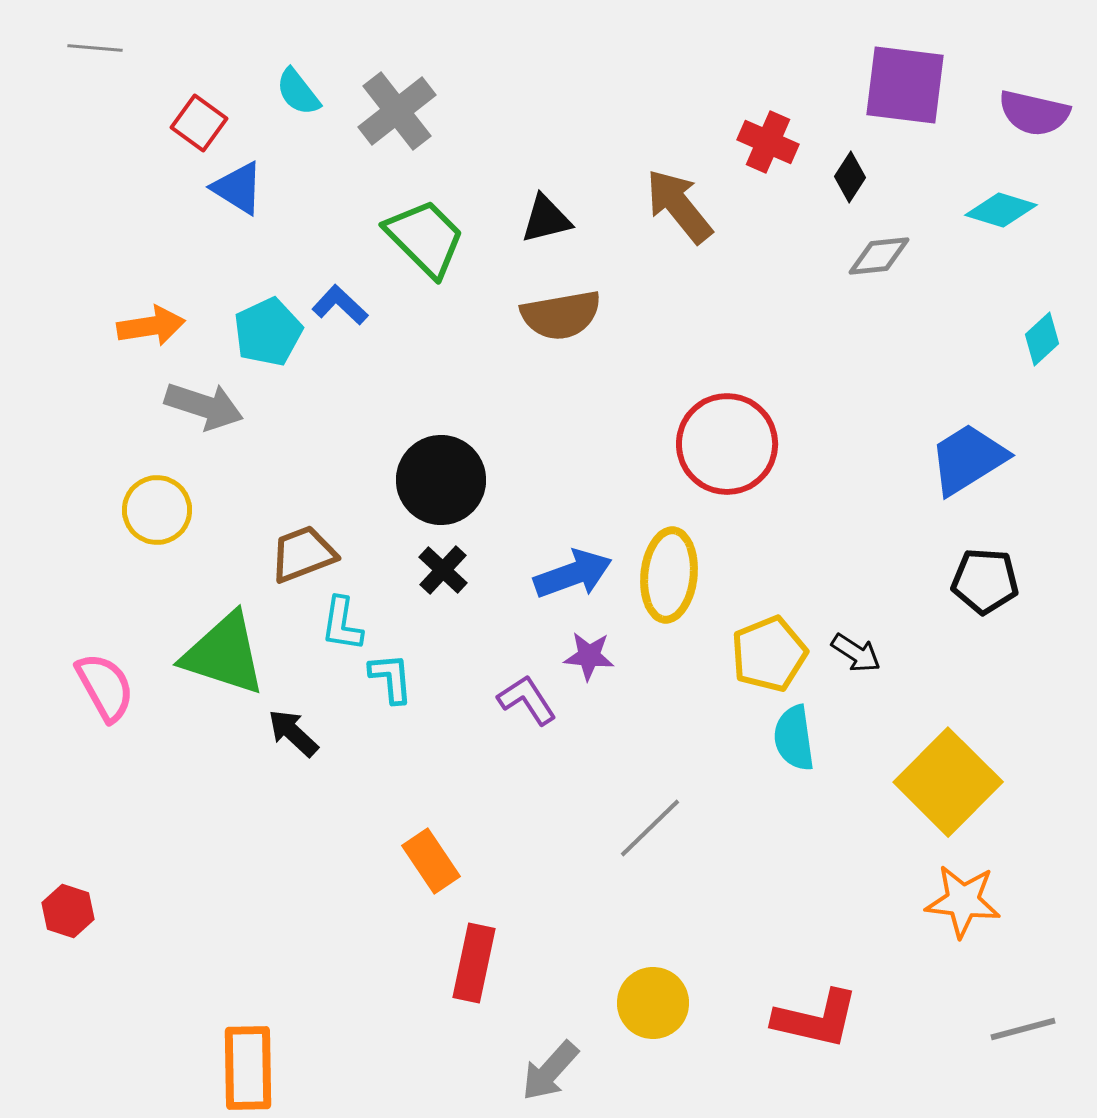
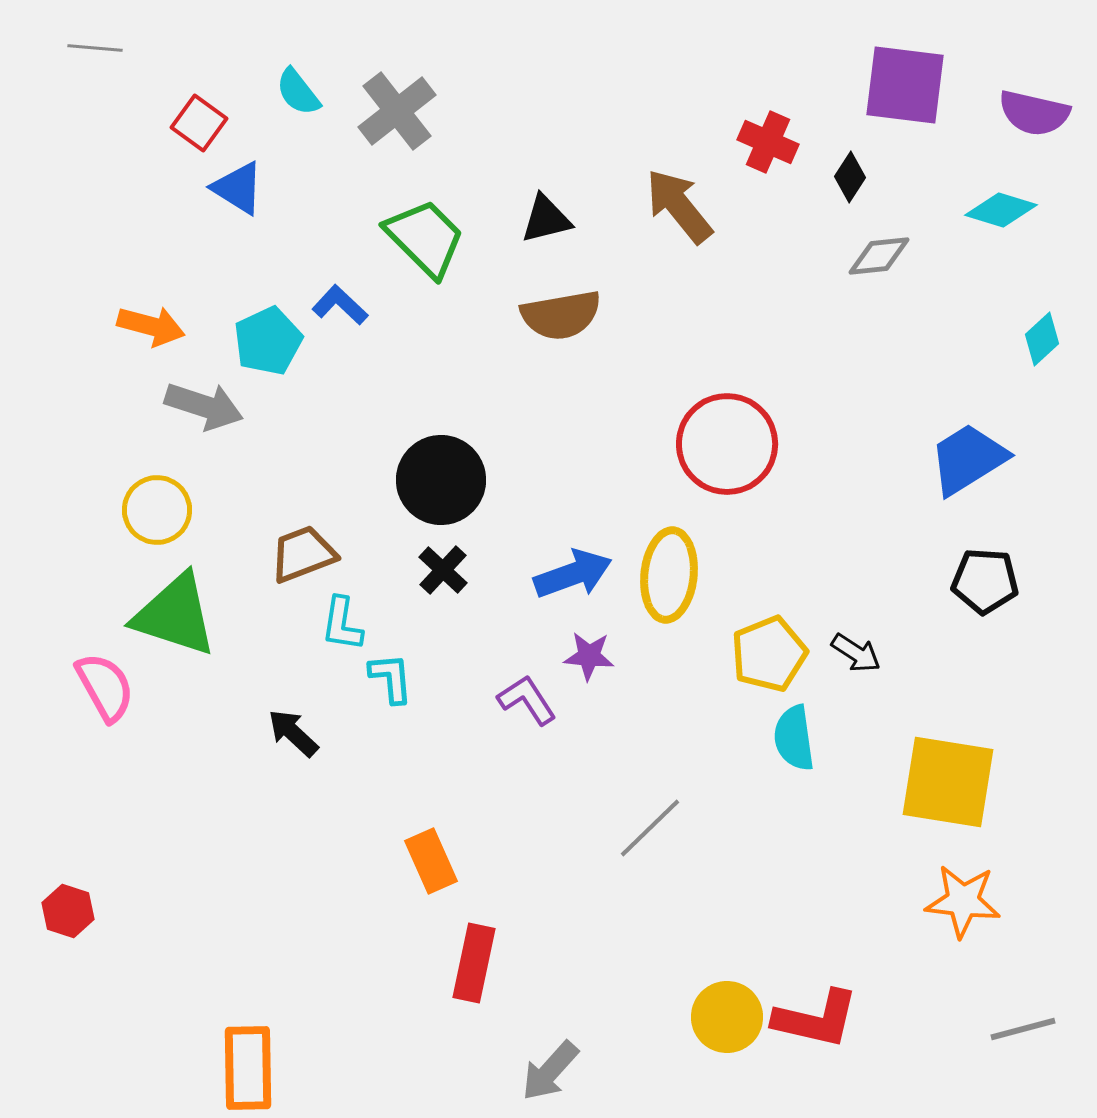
orange arrow at (151, 326): rotated 24 degrees clockwise
cyan pentagon at (268, 332): moved 9 px down
green triangle at (224, 654): moved 49 px left, 39 px up
yellow square at (948, 782): rotated 36 degrees counterclockwise
orange rectangle at (431, 861): rotated 10 degrees clockwise
yellow circle at (653, 1003): moved 74 px right, 14 px down
